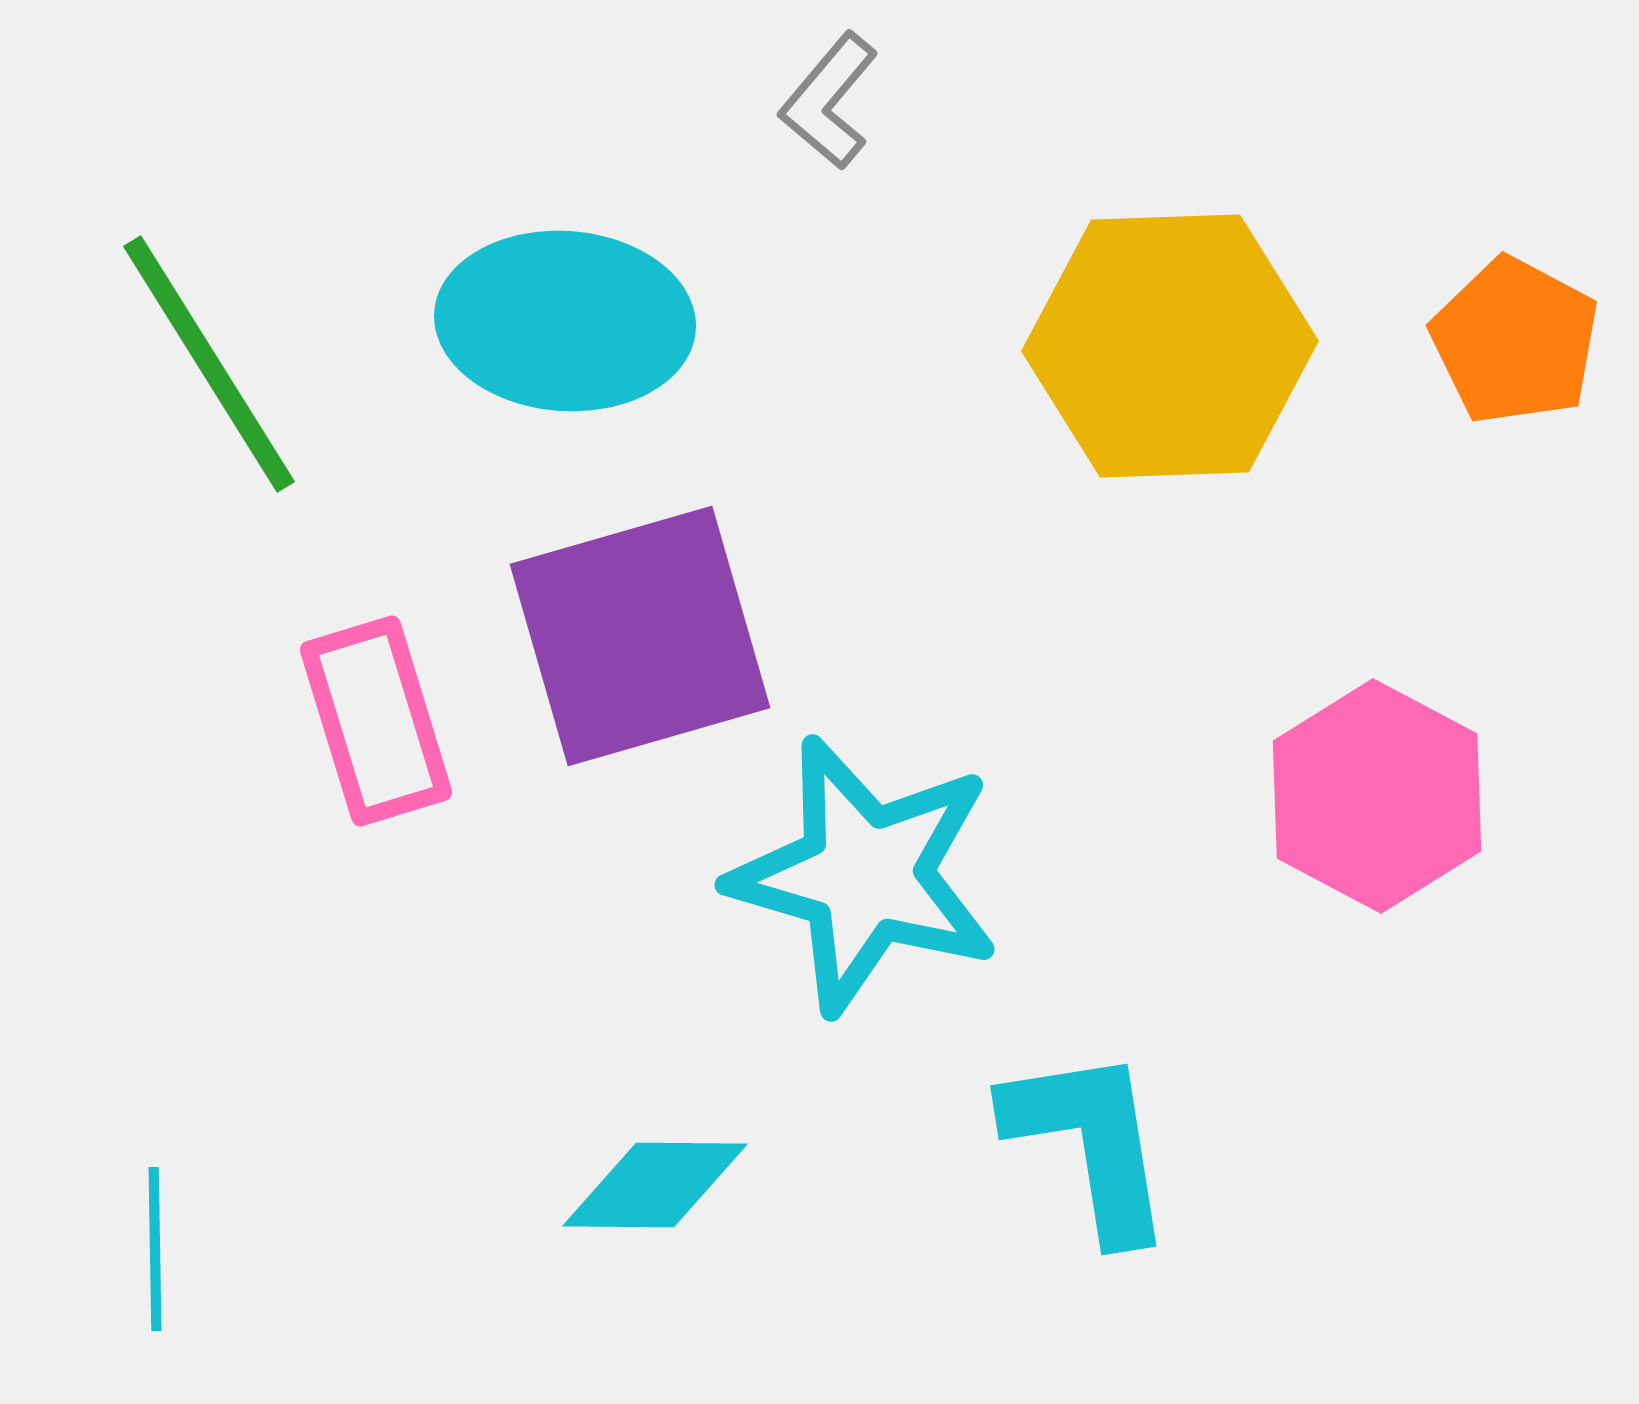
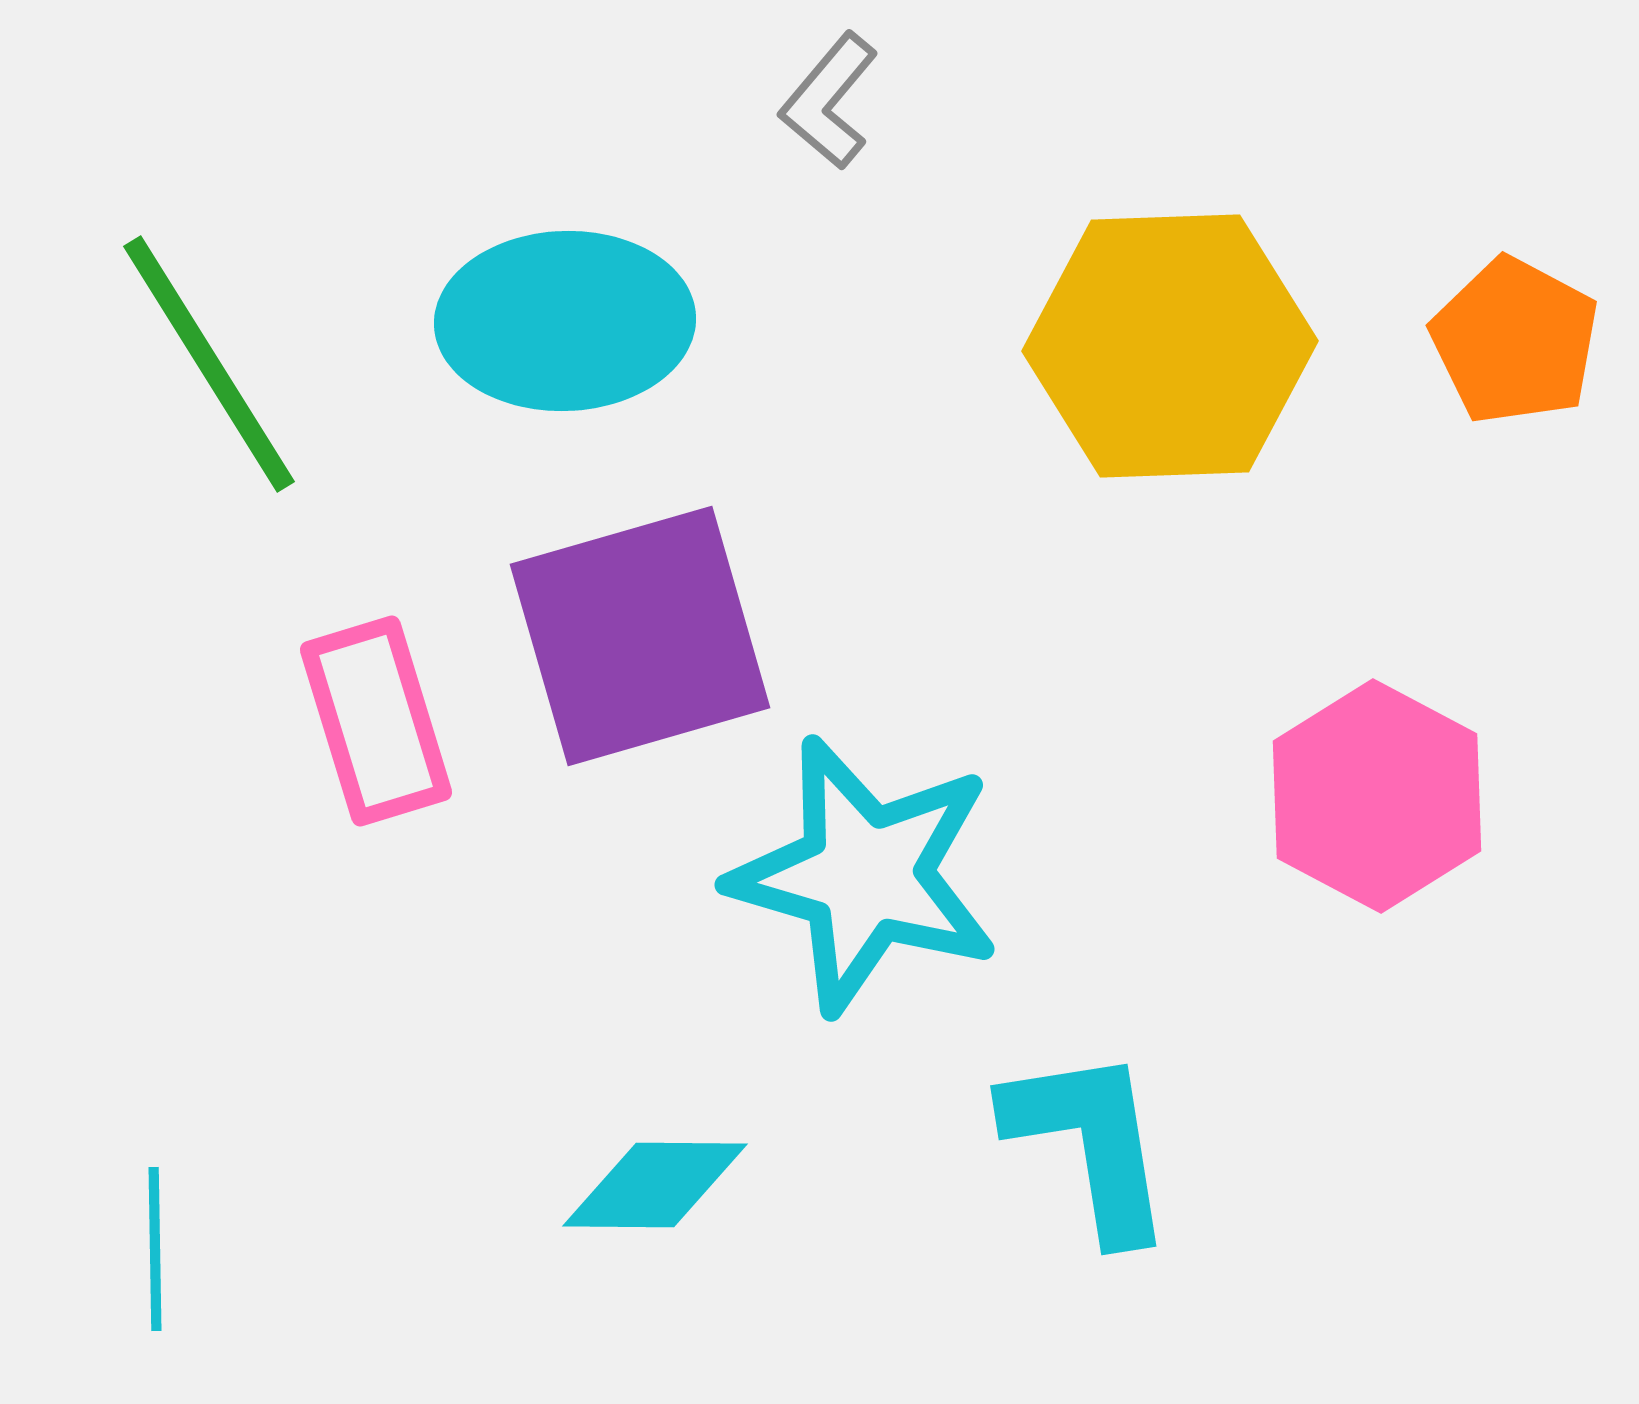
cyan ellipse: rotated 6 degrees counterclockwise
